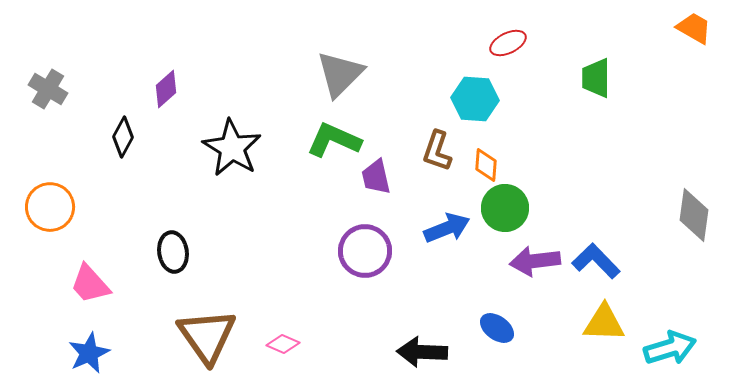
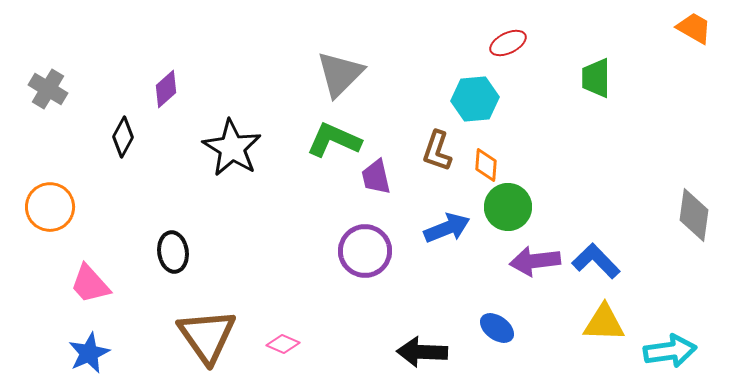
cyan hexagon: rotated 9 degrees counterclockwise
green circle: moved 3 px right, 1 px up
cyan arrow: moved 3 px down; rotated 9 degrees clockwise
